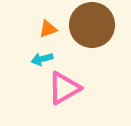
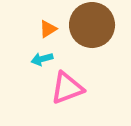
orange triangle: rotated 12 degrees counterclockwise
pink triangle: moved 3 px right; rotated 9 degrees clockwise
